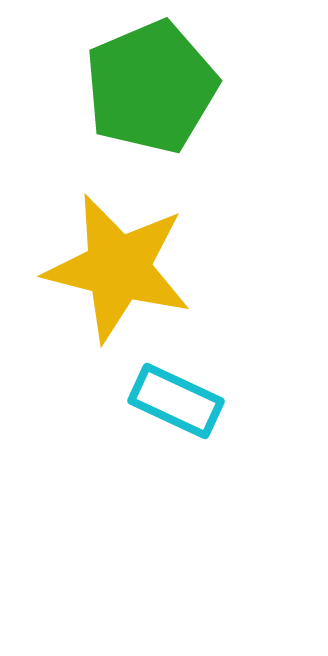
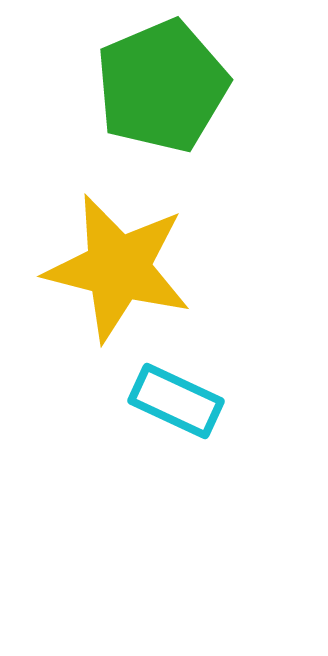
green pentagon: moved 11 px right, 1 px up
